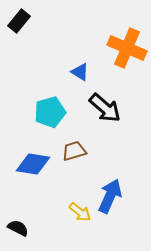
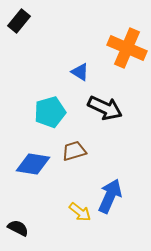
black arrow: rotated 16 degrees counterclockwise
